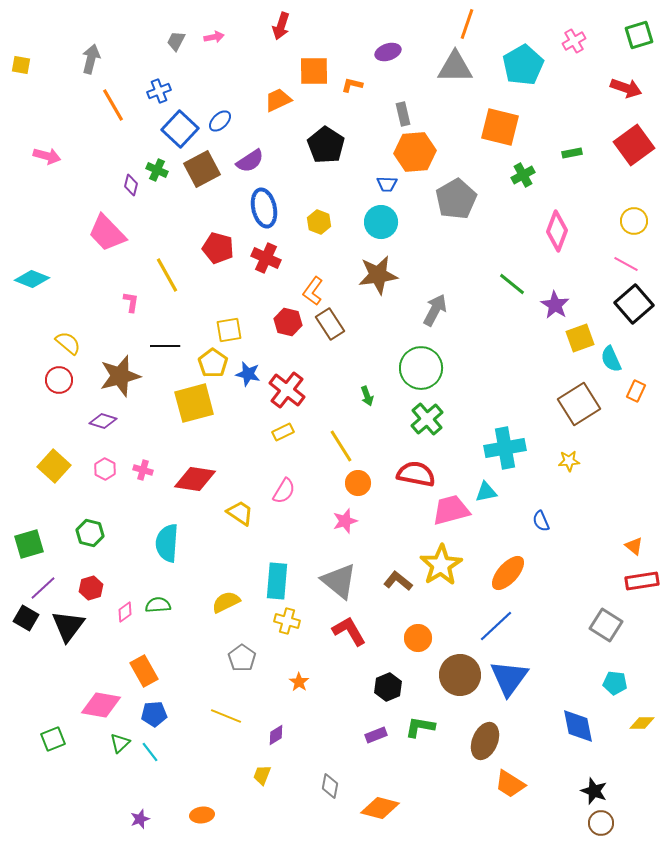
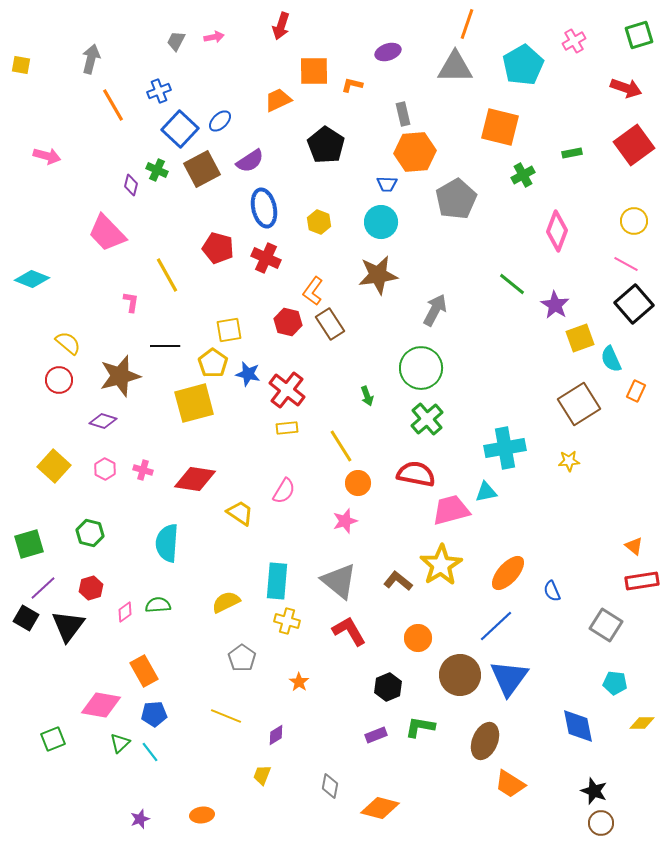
yellow rectangle at (283, 432): moved 4 px right, 4 px up; rotated 20 degrees clockwise
blue semicircle at (541, 521): moved 11 px right, 70 px down
